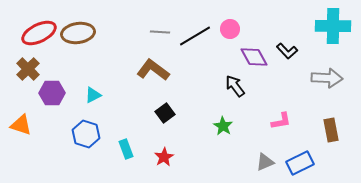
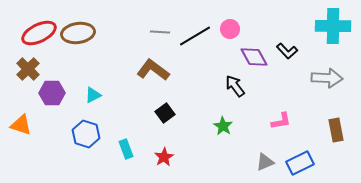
brown rectangle: moved 5 px right
